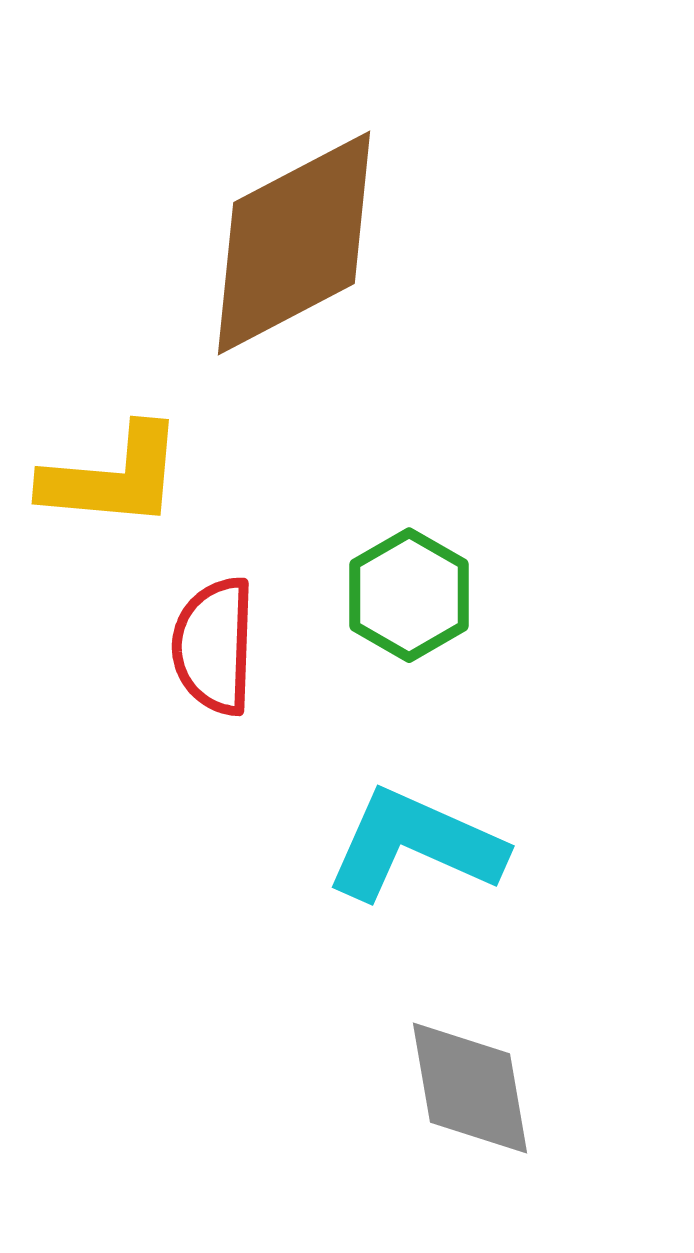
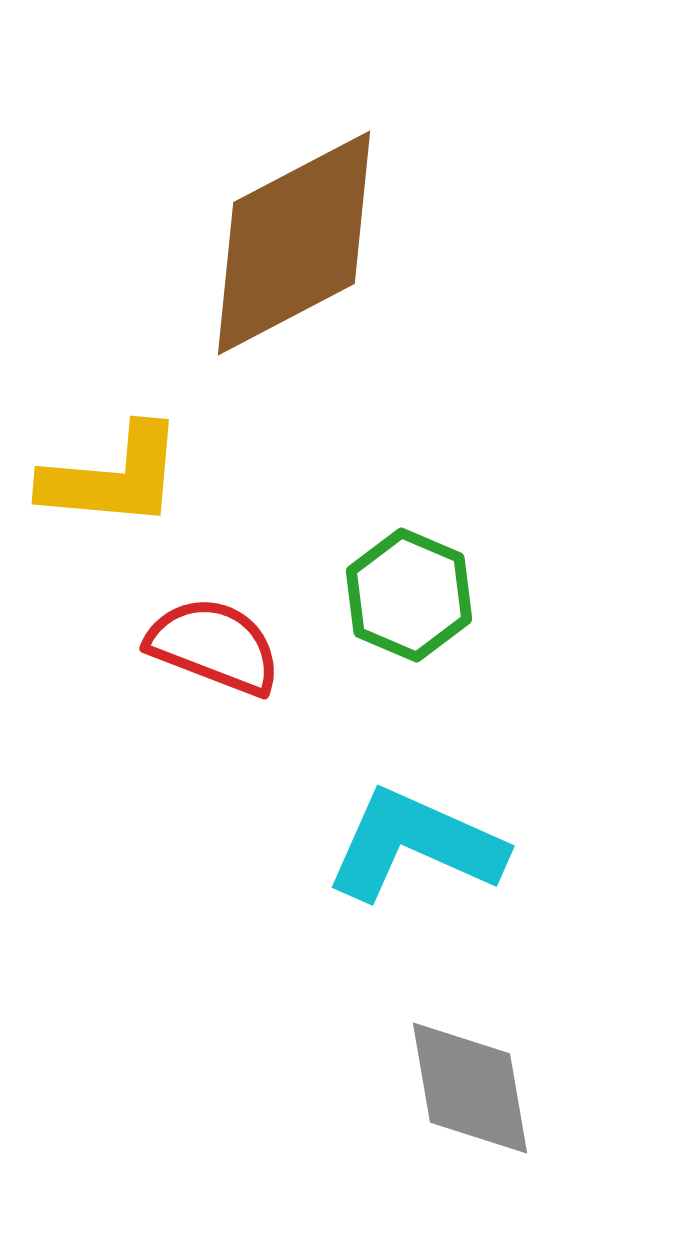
green hexagon: rotated 7 degrees counterclockwise
red semicircle: rotated 109 degrees clockwise
